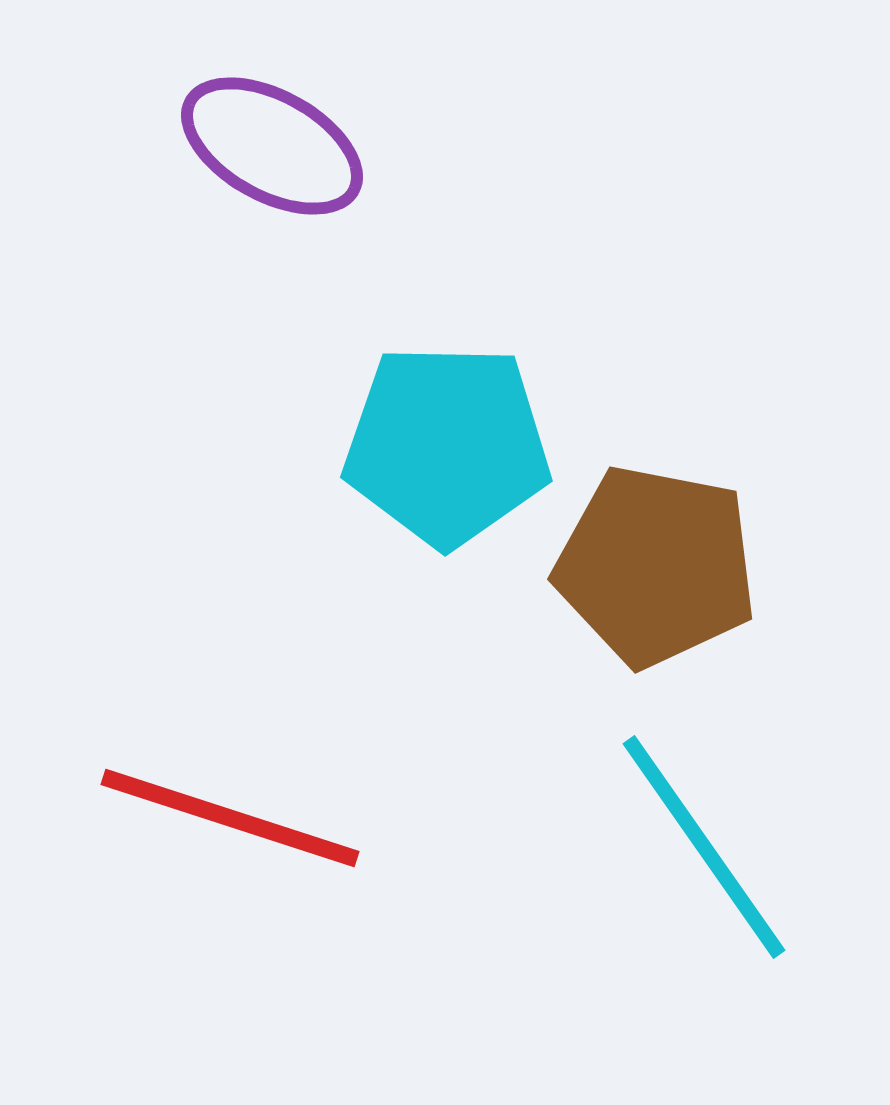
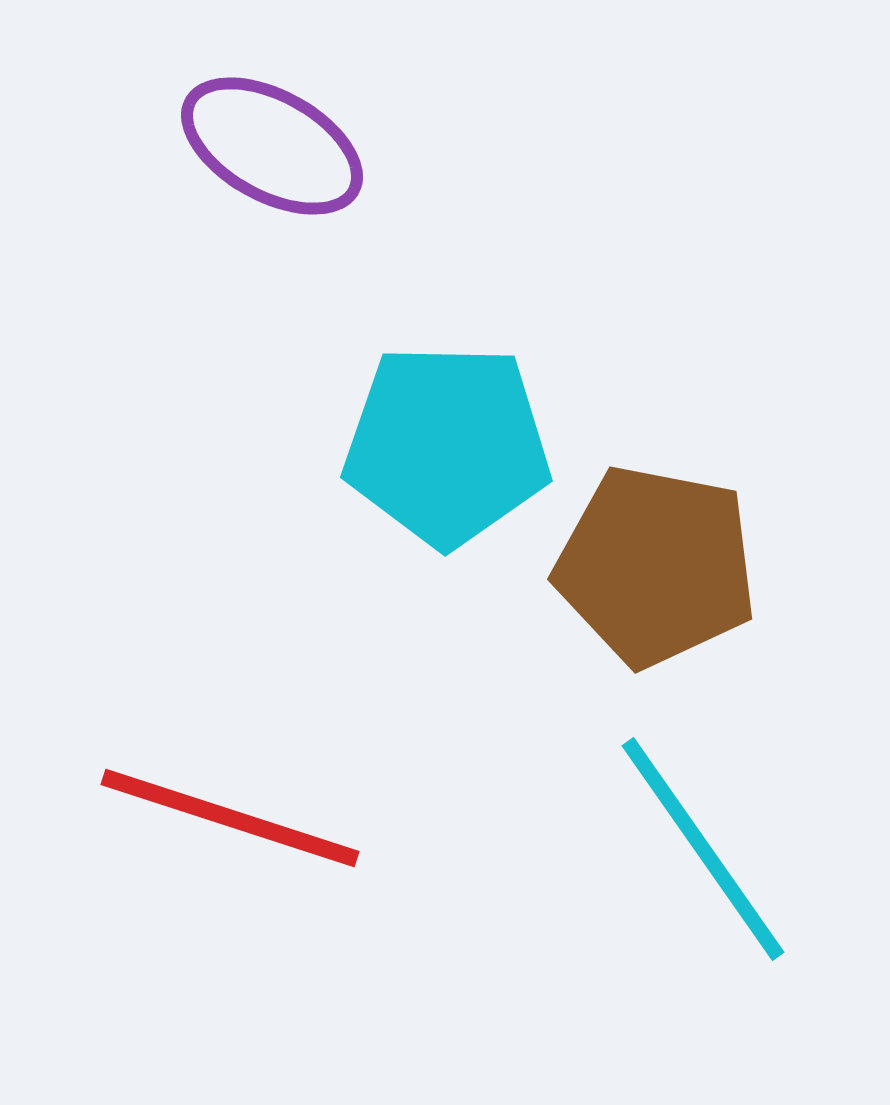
cyan line: moved 1 px left, 2 px down
